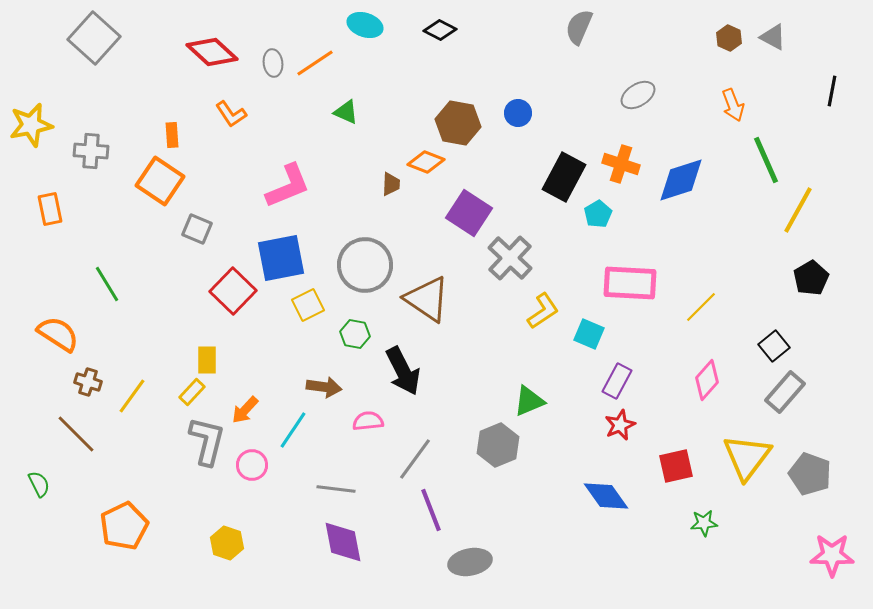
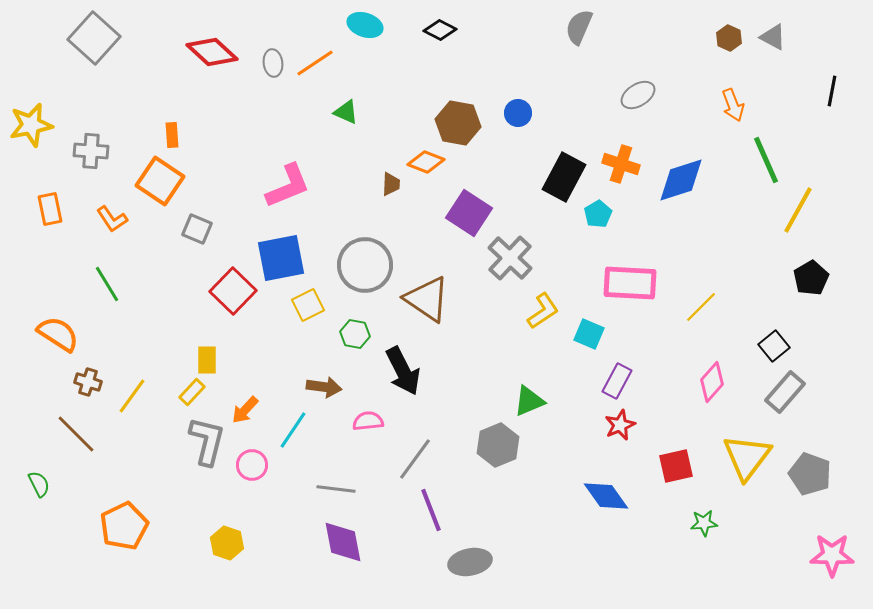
orange L-shape at (231, 114): moved 119 px left, 105 px down
pink diamond at (707, 380): moved 5 px right, 2 px down
